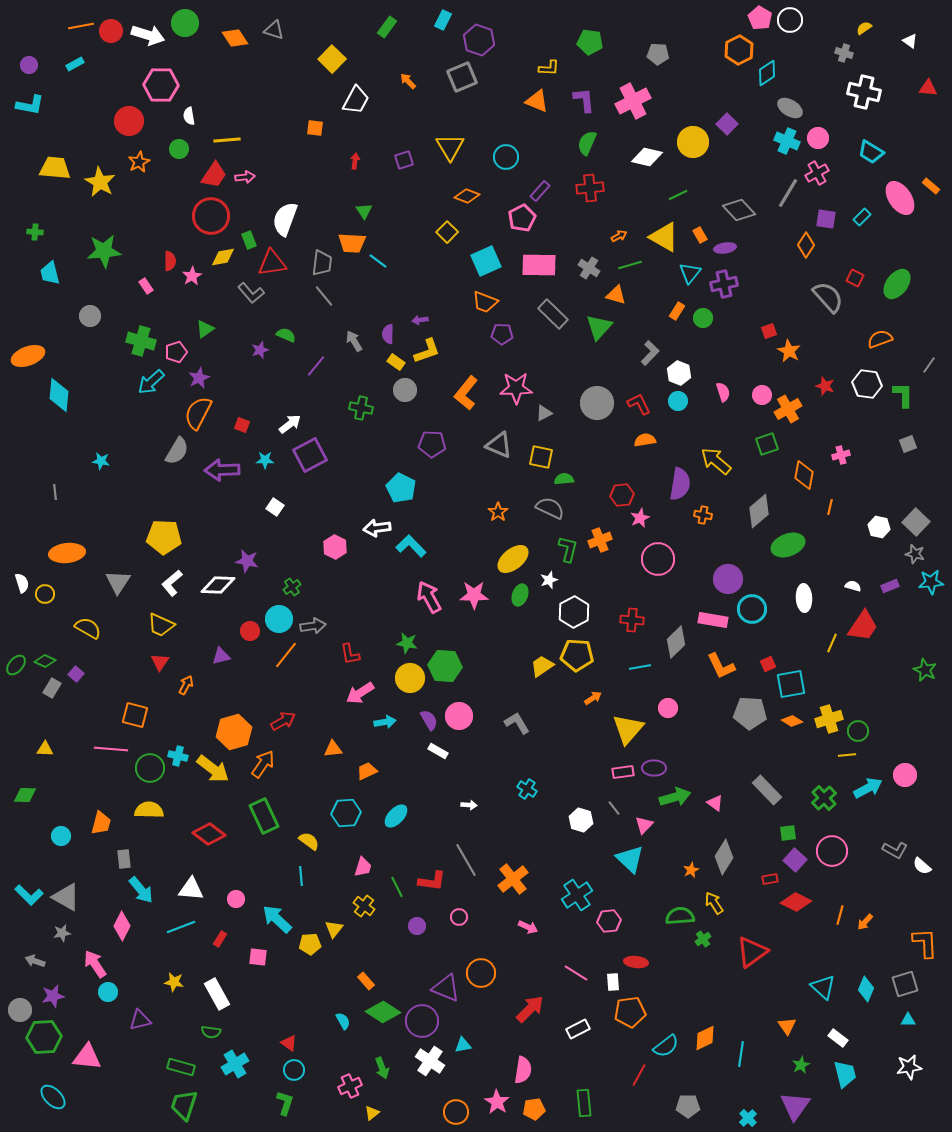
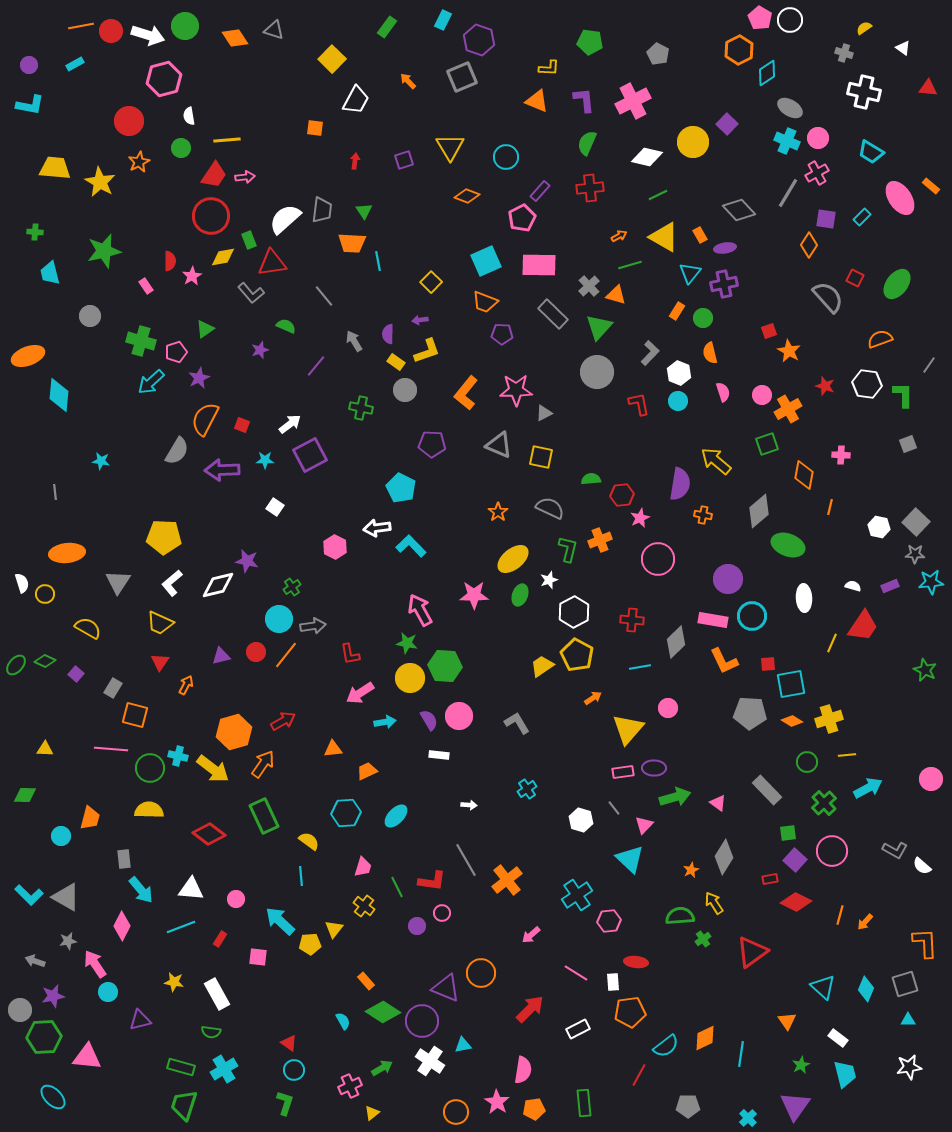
green circle at (185, 23): moved 3 px down
white triangle at (910, 41): moved 7 px left, 7 px down
gray pentagon at (658, 54): rotated 25 degrees clockwise
pink hexagon at (161, 85): moved 3 px right, 6 px up; rotated 16 degrees counterclockwise
green circle at (179, 149): moved 2 px right, 1 px up
green line at (678, 195): moved 20 px left
white semicircle at (285, 219): rotated 28 degrees clockwise
yellow square at (447, 232): moved 16 px left, 50 px down
orange diamond at (806, 245): moved 3 px right
green star at (104, 251): rotated 8 degrees counterclockwise
cyan line at (378, 261): rotated 42 degrees clockwise
gray trapezoid at (322, 263): moved 53 px up
gray cross at (589, 268): moved 18 px down; rotated 15 degrees clockwise
green semicircle at (286, 335): moved 9 px up
pink star at (516, 388): moved 2 px down
gray circle at (597, 403): moved 31 px up
red L-shape at (639, 404): rotated 15 degrees clockwise
orange semicircle at (198, 413): moved 7 px right, 6 px down
orange semicircle at (645, 440): moved 65 px right, 87 px up; rotated 95 degrees counterclockwise
pink cross at (841, 455): rotated 18 degrees clockwise
green semicircle at (564, 479): moved 27 px right
green ellipse at (788, 545): rotated 40 degrees clockwise
gray star at (915, 554): rotated 12 degrees counterclockwise
white diamond at (218, 585): rotated 16 degrees counterclockwise
pink arrow at (429, 597): moved 9 px left, 13 px down
cyan circle at (752, 609): moved 7 px down
yellow trapezoid at (161, 625): moved 1 px left, 2 px up
red circle at (250, 631): moved 6 px right, 21 px down
yellow pentagon at (577, 655): rotated 24 degrees clockwise
red square at (768, 664): rotated 21 degrees clockwise
orange L-shape at (721, 666): moved 3 px right, 5 px up
gray rectangle at (52, 688): moved 61 px right
green circle at (858, 731): moved 51 px left, 31 px down
white rectangle at (438, 751): moved 1 px right, 4 px down; rotated 24 degrees counterclockwise
pink circle at (905, 775): moved 26 px right, 4 px down
cyan cross at (527, 789): rotated 24 degrees clockwise
green cross at (824, 798): moved 5 px down
pink triangle at (715, 803): moved 3 px right
orange trapezoid at (101, 823): moved 11 px left, 5 px up
orange cross at (513, 879): moved 6 px left, 1 px down
pink circle at (459, 917): moved 17 px left, 4 px up
cyan arrow at (277, 919): moved 3 px right, 2 px down
pink arrow at (528, 927): moved 3 px right, 8 px down; rotated 114 degrees clockwise
gray star at (62, 933): moved 6 px right, 8 px down
orange triangle at (787, 1026): moved 5 px up
cyan cross at (235, 1064): moved 11 px left, 5 px down
green arrow at (382, 1068): rotated 100 degrees counterclockwise
